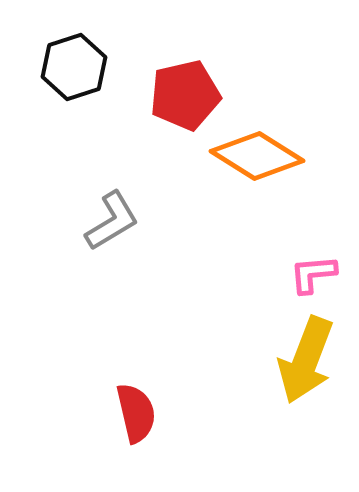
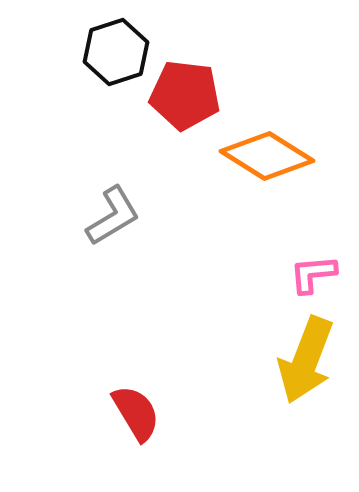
black hexagon: moved 42 px right, 15 px up
red pentagon: rotated 20 degrees clockwise
orange diamond: moved 10 px right
gray L-shape: moved 1 px right, 5 px up
red semicircle: rotated 18 degrees counterclockwise
